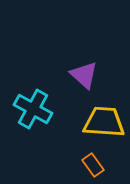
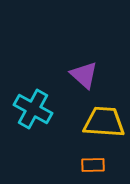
orange rectangle: rotated 55 degrees counterclockwise
